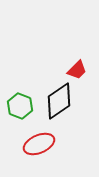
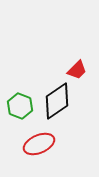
black diamond: moved 2 px left
